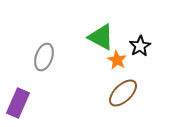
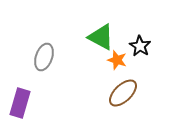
black star: rotated 10 degrees counterclockwise
orange star: rotated 12 degrees counterclockwise
purple rectangle: moved 2 px right; rotated 8 degrees counterclockwise
